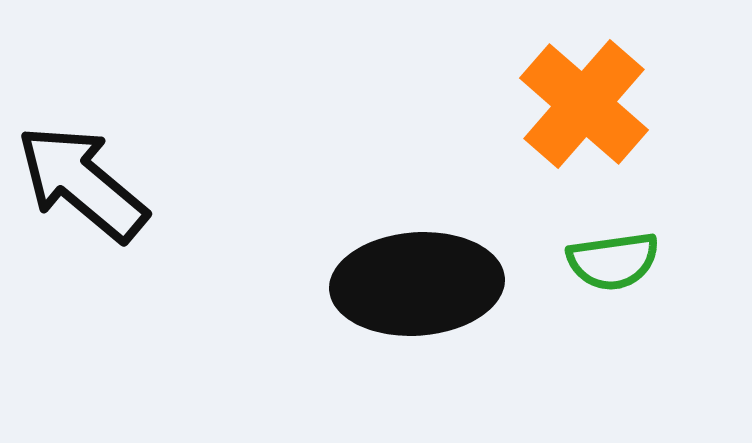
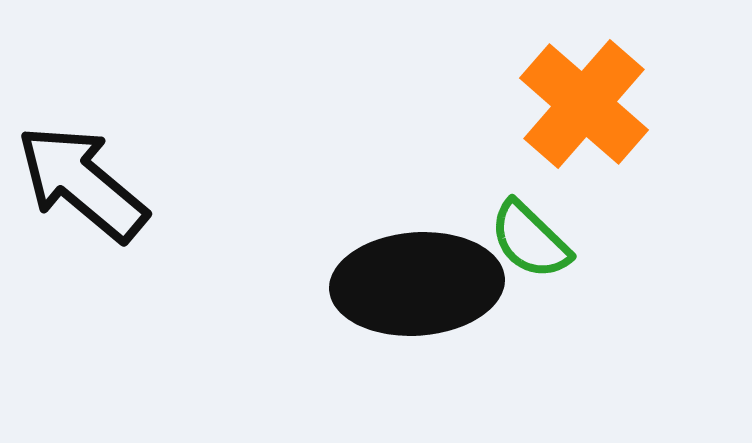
green semicircle: moved 83 px left, 21 px up; rotated 52 degrees clockwise
